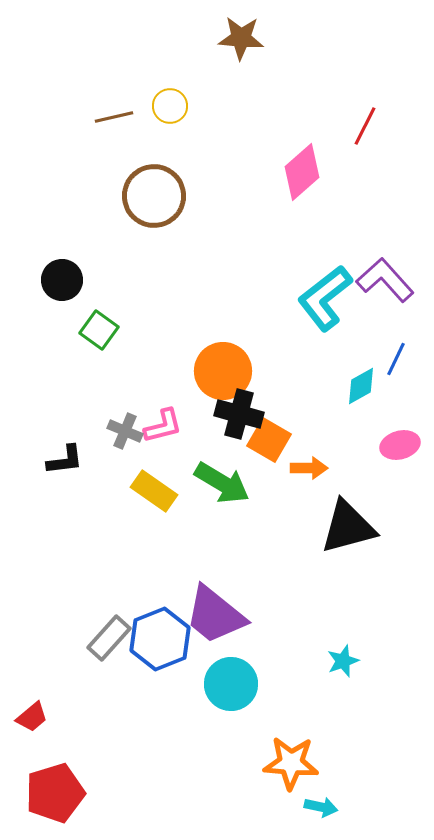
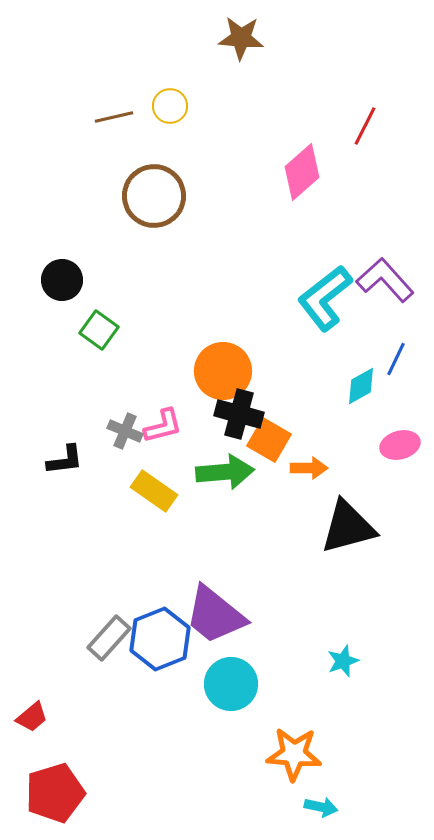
green arrow: moved 3 px right, 11 px up; rotated 36 degrees counterclockwise
orange star: moved 3 px right, 9 px up
